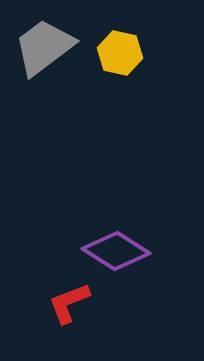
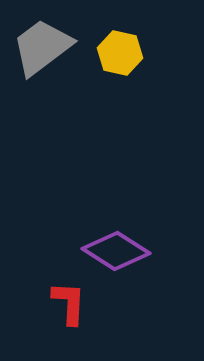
gray trapezoid: moved 2 px left
red L-shape: rotated 114 degrees clockwise
